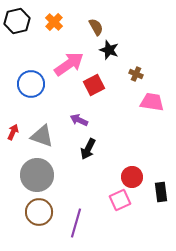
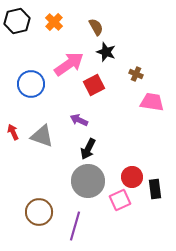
black star: moved 3 px left, 2 px down
red arrow: rotated 49 degrees counterclockwise
gray circle: moved 51 px right, 6 px down
black rectangle: moved 6 px left, 3 px up
purple line: moved 1 px left, 3 px down
